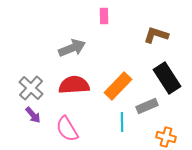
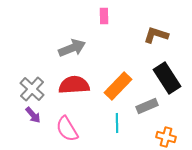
gray cross: moved 1 px right, 1 px down
cyan line: moved 5 px left, 1 px down
